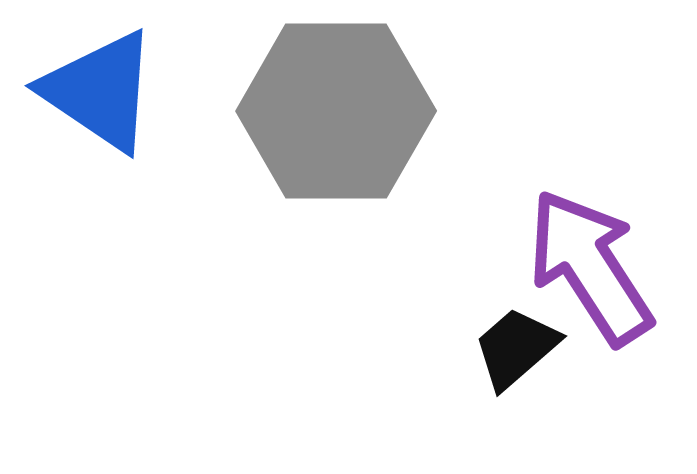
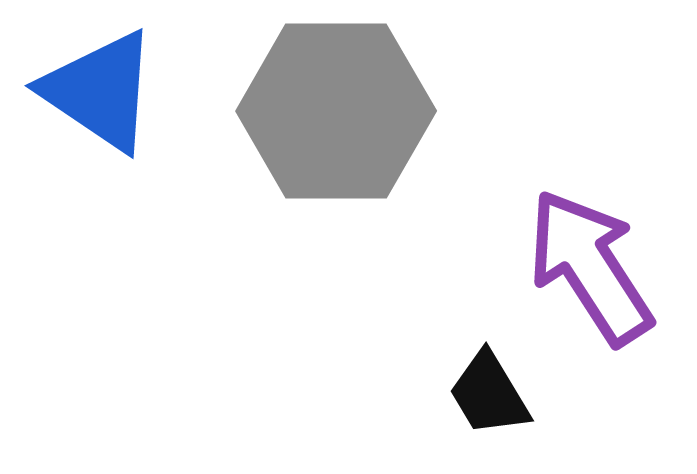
black trapezoid: moved 27 px left, 46 px down; rotated 80 degrees counterclockwise
